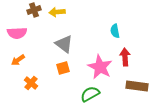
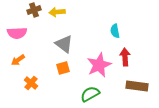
pink star: moved 1 px left, 2 px up; rotated 20 degrees clockwise
